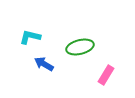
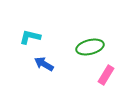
green ellipse: moved 10 px right
